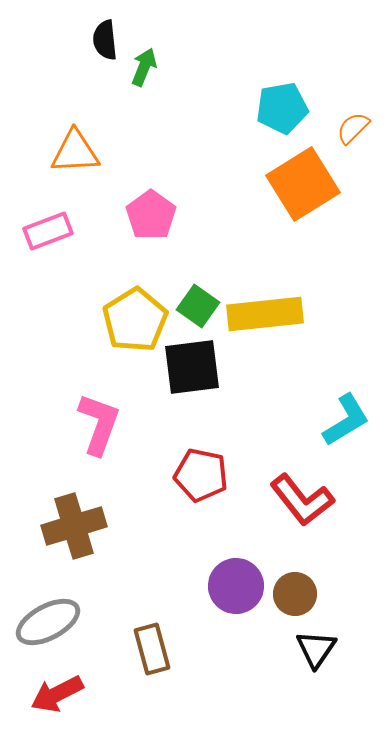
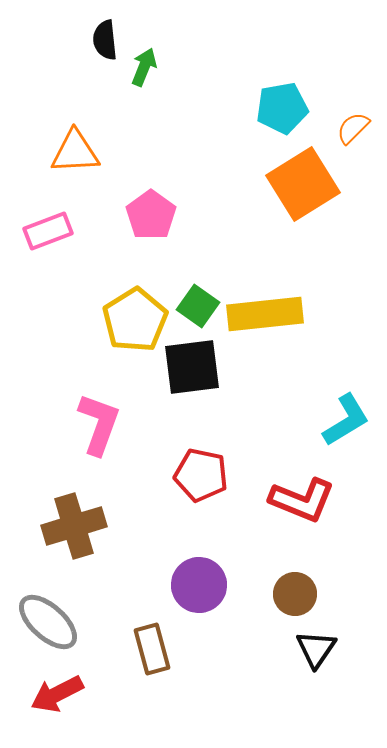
red L-shape: rotated 30 degrees counterclockwise
purple circle: moved 37 px left, 1 px up
gray ellipse: rotated 70 degrees clockwise
